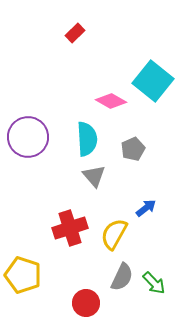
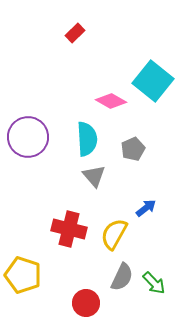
red cross: moved 1 px left, 1 px down; rotated 32 degrees clockwise
